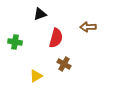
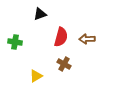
brown arrow: moved 1 px left, 12 px down
red semicircle: moved 5 px right, 1 px up
